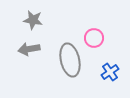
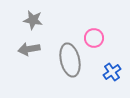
blue cross: moved 2 px right
